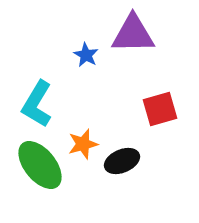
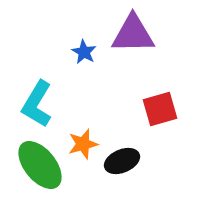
blue star: moved 2 px left, 3 px up
